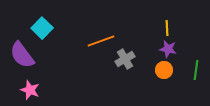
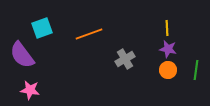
cyan square: rotated 25 degrees clockwise
orange line: moved 12 px left, 7 px up
orange circle: moved 4 px right
pink star: rotated 12 degrees counterclockwise
